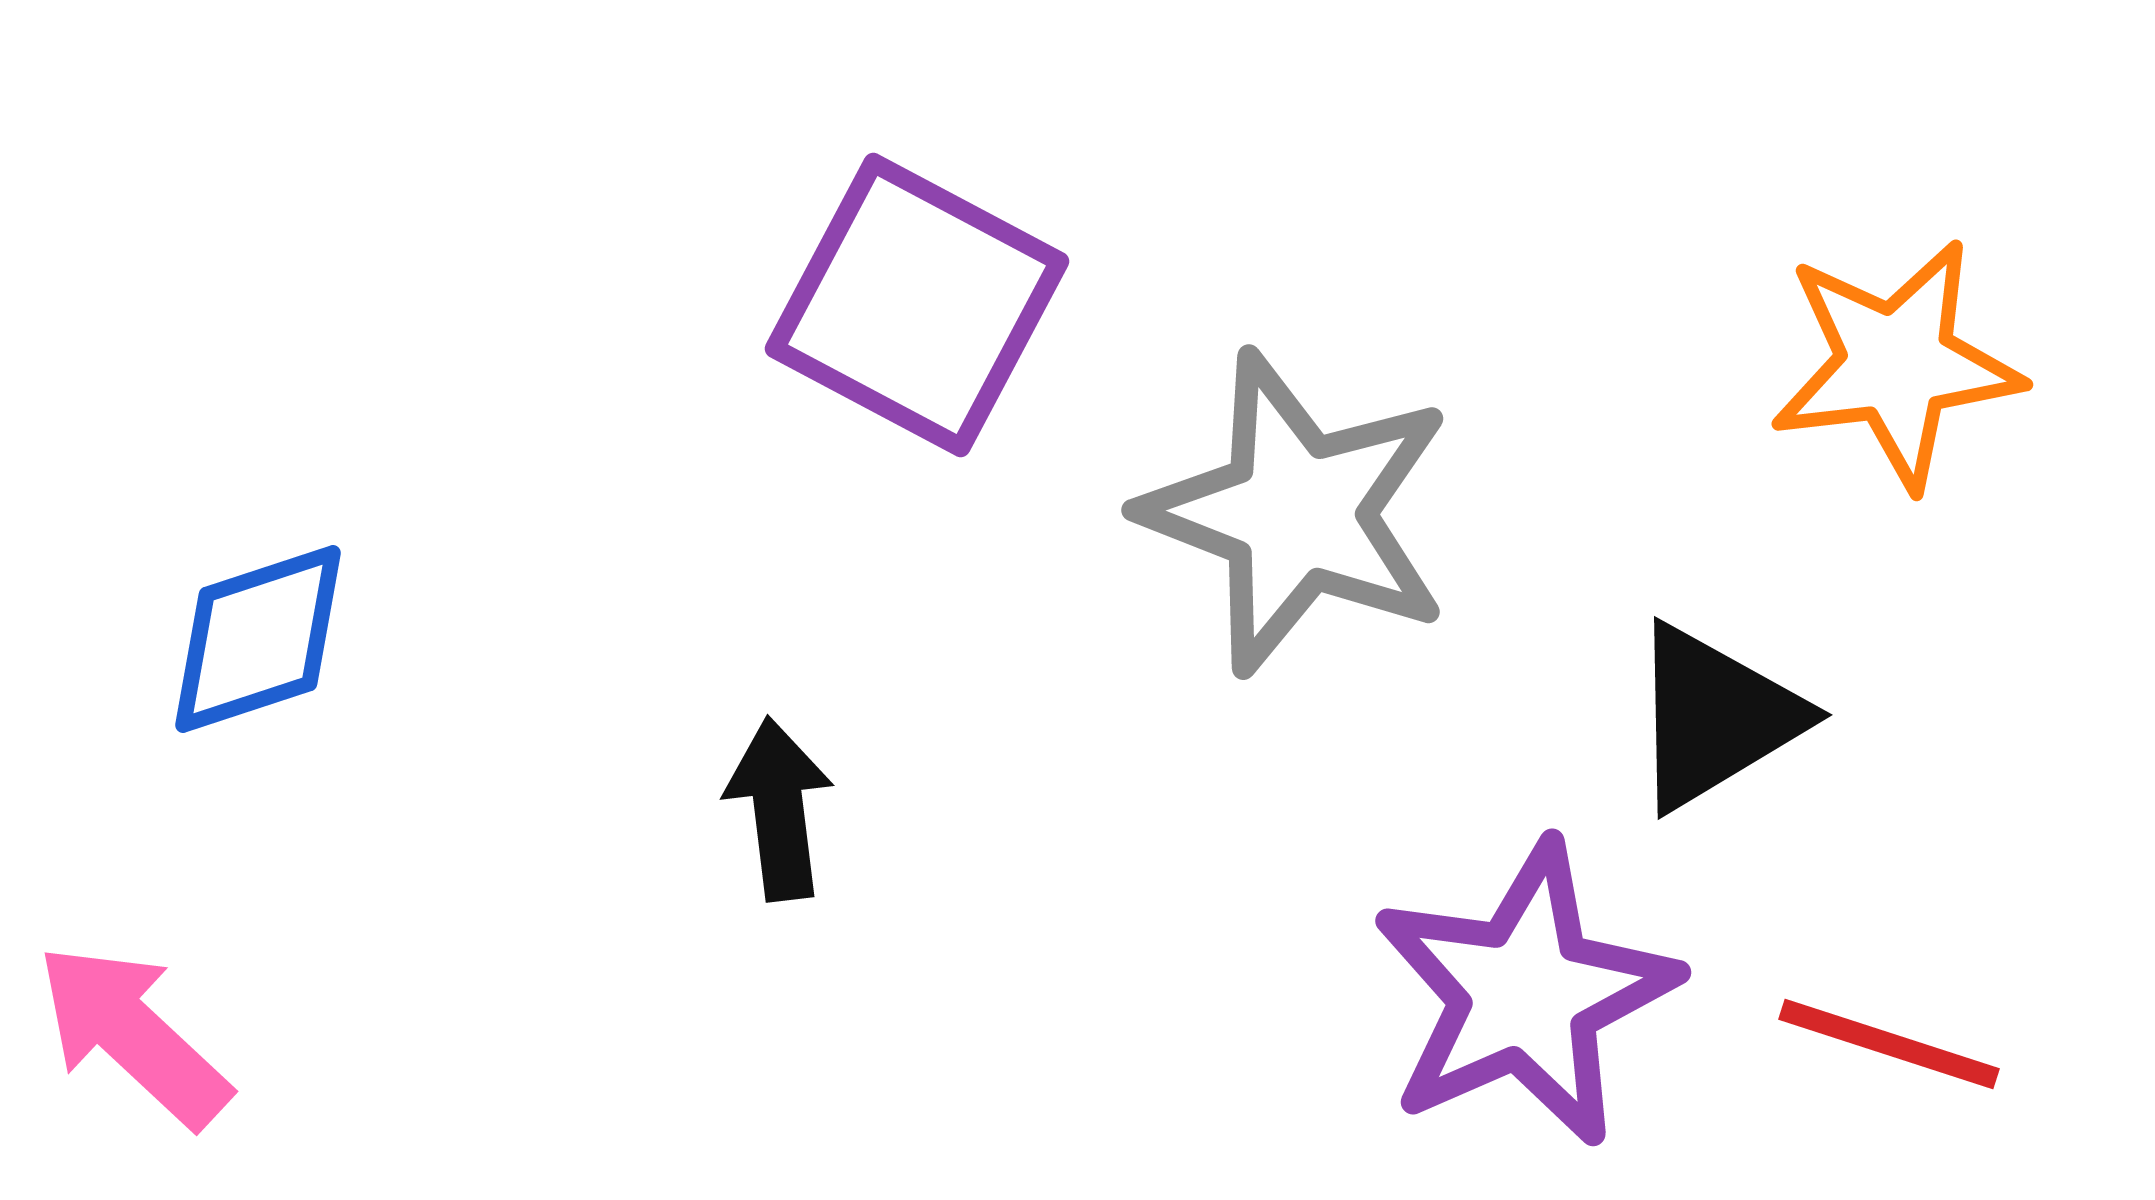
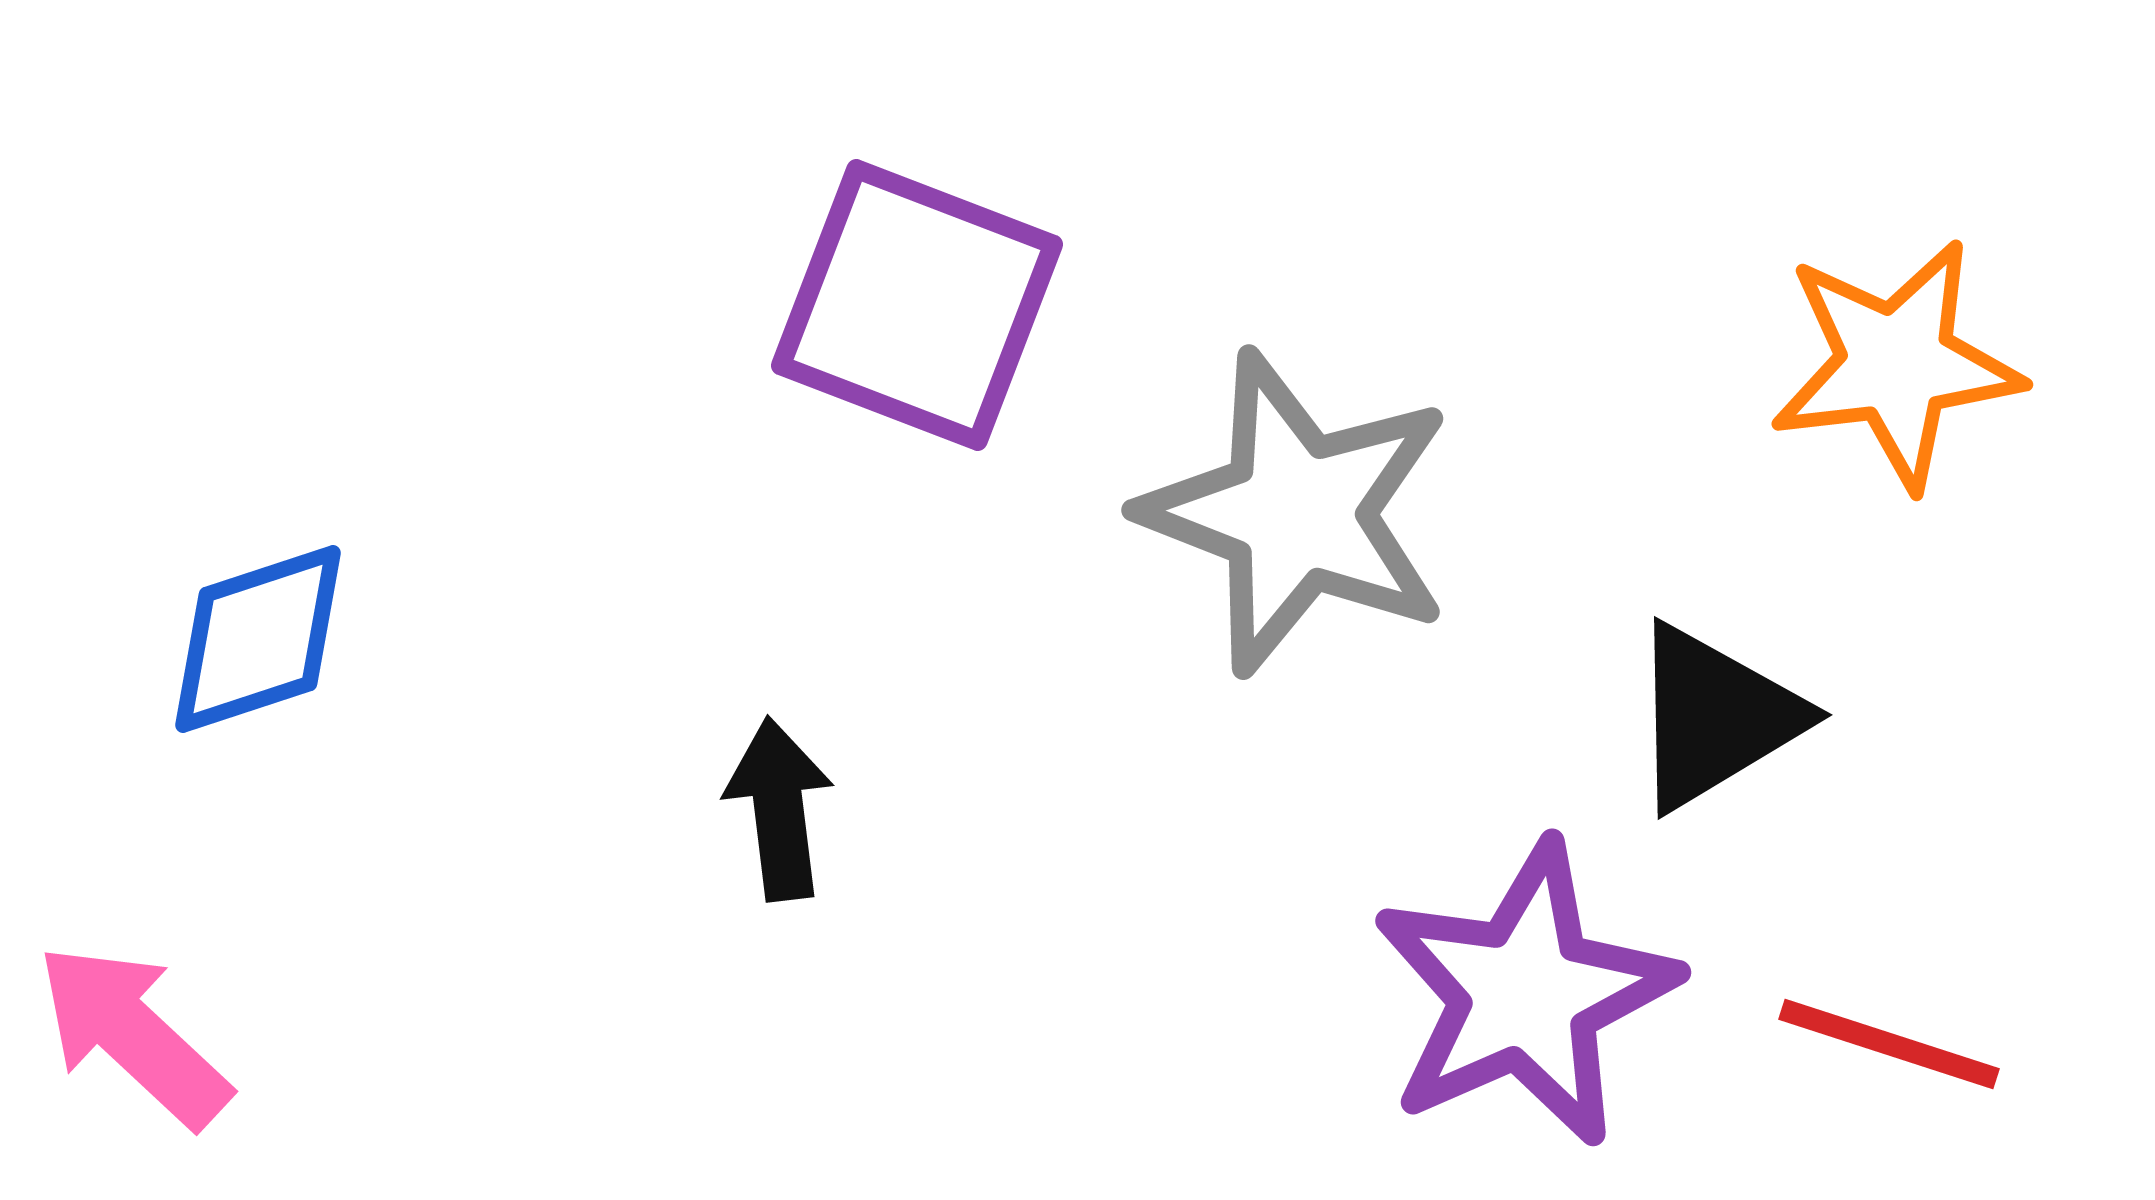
purple square: rotated 7 degrees counterclockwise
